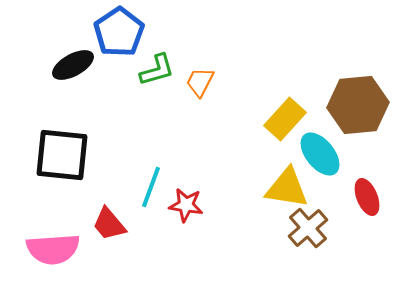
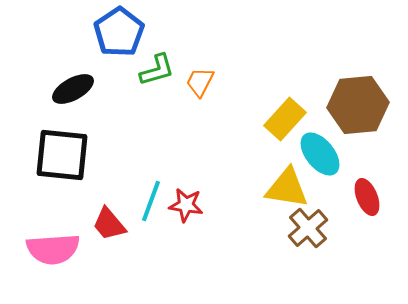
black ellipse: moved 24 px down
cyan line: moved 14 px down
